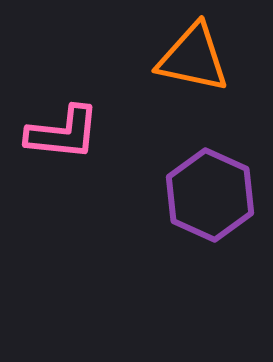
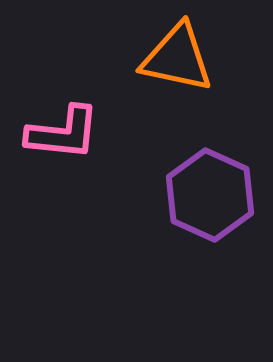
orange triangle: moved 16 px left
